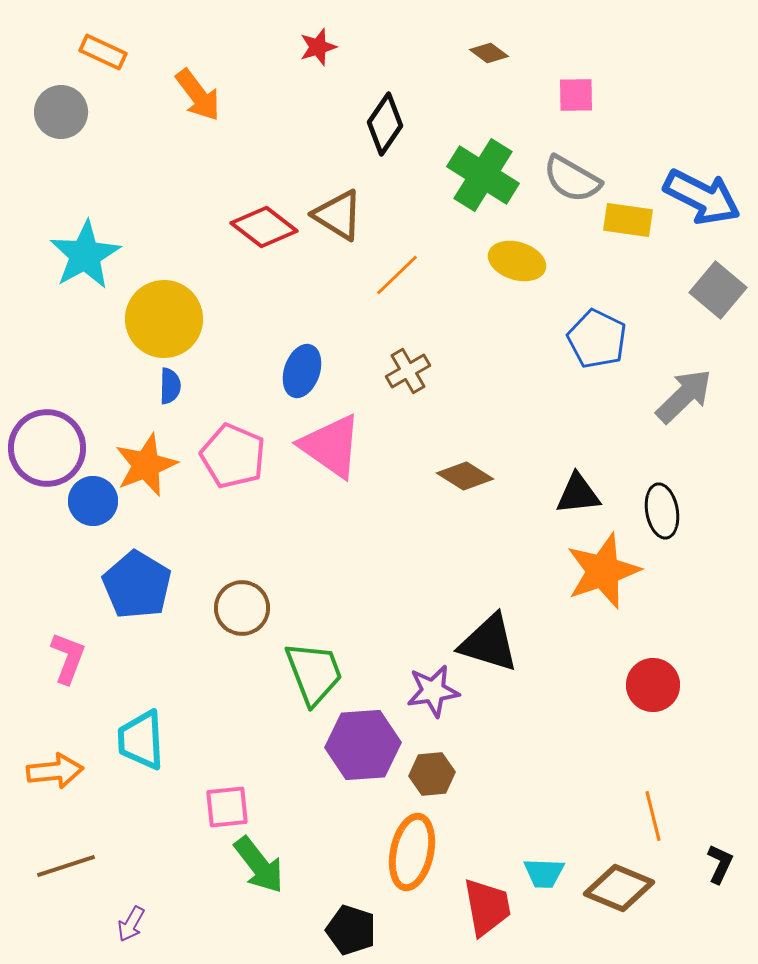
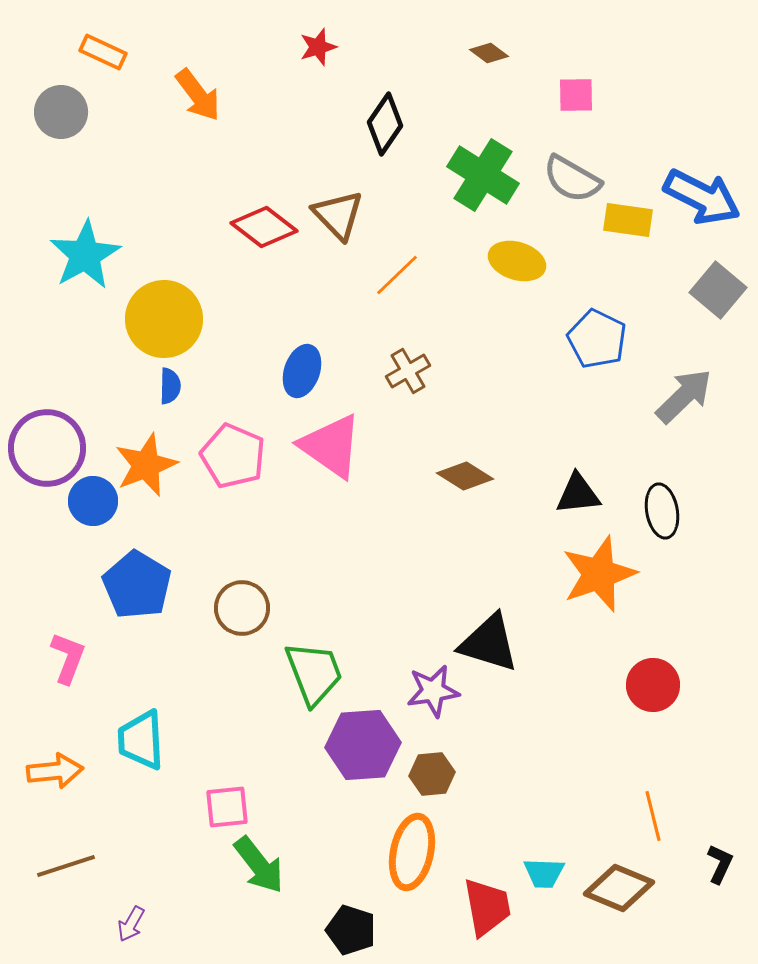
brown triangle at (338, 215): rotated 14 degrees clockwise
orange star at (603, 571): moved 4 px left, 3 px down
